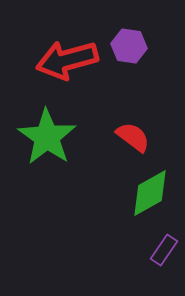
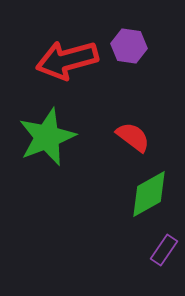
green star: rotated 16 degrees clockwise
green diamond: moved 1 px left, 1 px down
